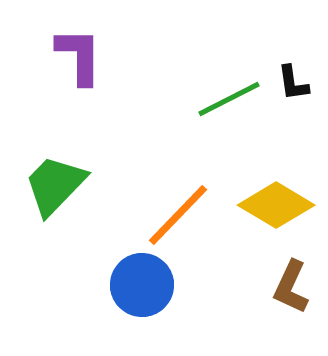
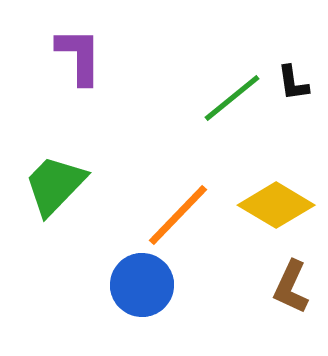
green line: moved 3 px right, 1 px up; rotated 12 degrees counterclockwise
